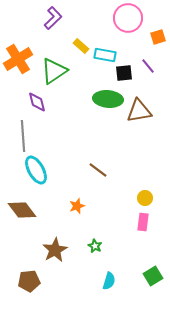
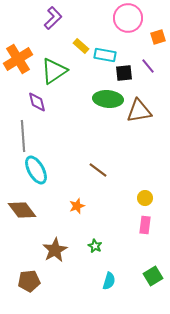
pink rectangle: moved 2 px right, 3 px down
